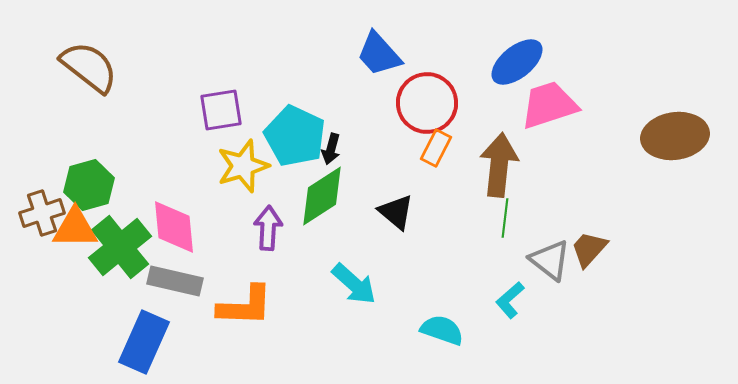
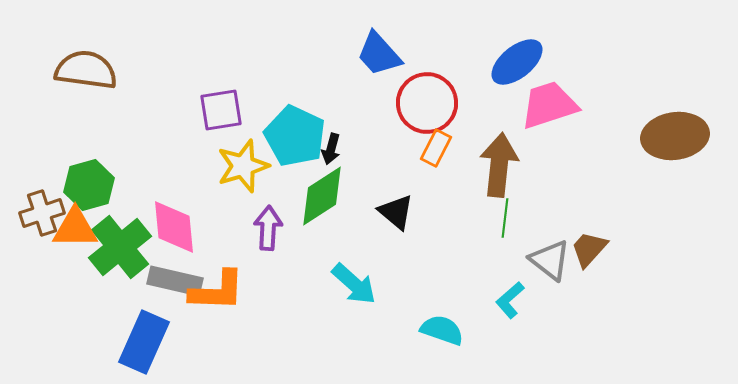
brown semicircle: moved 3 px left, 3 px down; rotated 30 degrees counterclockwise
orange L-shape: moved 28 px left, 15 px up
